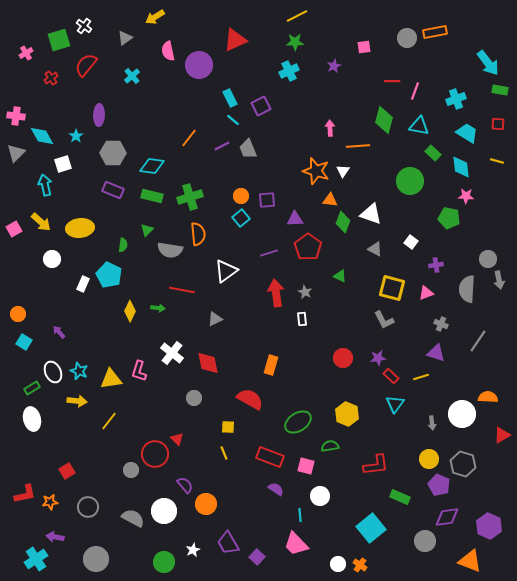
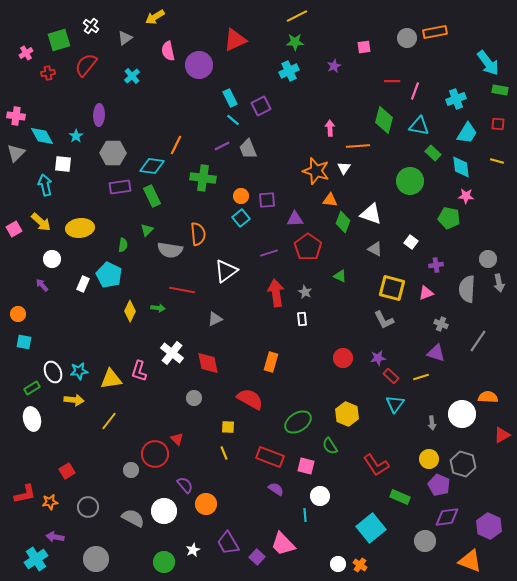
white cross at (84, 26): moved 7 px right
red cross at (51, 78): moved 3 px left, 5 px up; rotated 24 degrees clockwise
cyan trapezoid at (467, 133): rotated 90 degrees clockwise
orange line at (189, 138): moved 13 px left, 7 px down; rotated 12 degrees counterclockwise
white square at (63, 164): rotated 24 degrees clockwise
white triangle at (343, 171): moved 1 px right, 3 px up
purple rectangle at (113, 190): moved 7 px right, 3 px up; rotated 30 degrees counterclockwise
green rectangle at (152, 196): rotated 50 degrees clockwise
green cross at (190, 197): moved 13 px right, 19 px up; rotated 25 degrees clockwise
gray arrow at (499, 280): moved 3 px down
purple arrow at (59, 332): moved 17 px left, 47 px up
cyan square at (24, 342): rotated 21 degrees counterclockwise
orange rectangle at (271, 365): moved 3 px up
cyan star at (79, 371): rotated 30 degrees counterclockwise
yellow arrow at (77, 401): moved 3 px left, 1 px up
green semicircle at (330, 446): rotated 114 degrees counterclockwise
red L-shape at (376, 465): rotated 64 degrees clockwise
cyan line at (300, 515): moved 5 px right
pink trapezoid at (296, 544): moved 13 px left
